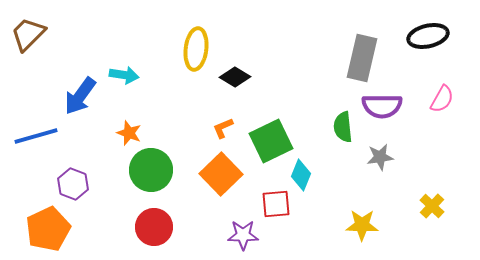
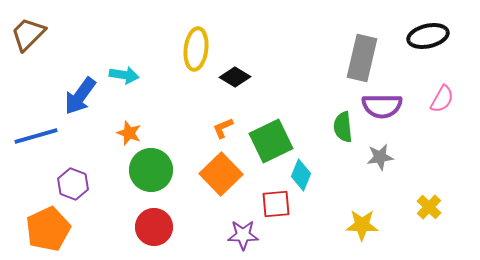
yellow cross: moved 3 px left, 1 px down
